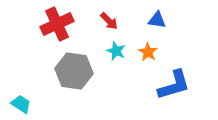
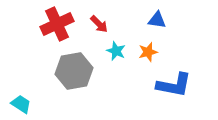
red arrow: moved 10 px left, 3 px down
orange star: rotated 24 degrees clockwise
gray hexagon: rotated 18 degrees counterclockwise
blue L-shape: rotated 27 degrees clockwise
